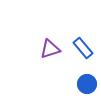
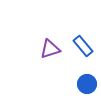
blue rectangle: moved 2 px up
